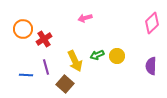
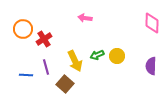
pink arrow: rotated 24 degrees clockwise
pink diamond: rotated 45 degrees counterclockwise
